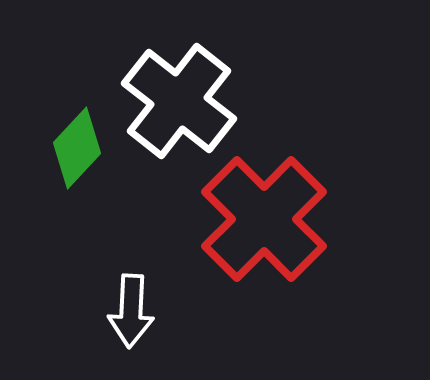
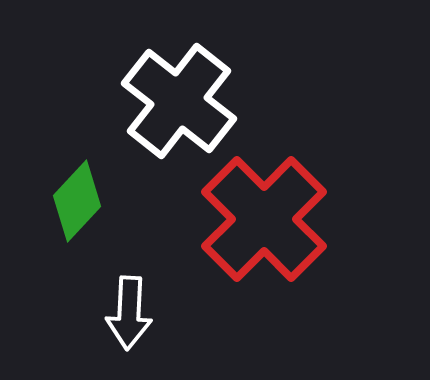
green diamond: moved 53 px down
white arrow: moved 2 px left, 2 px down
